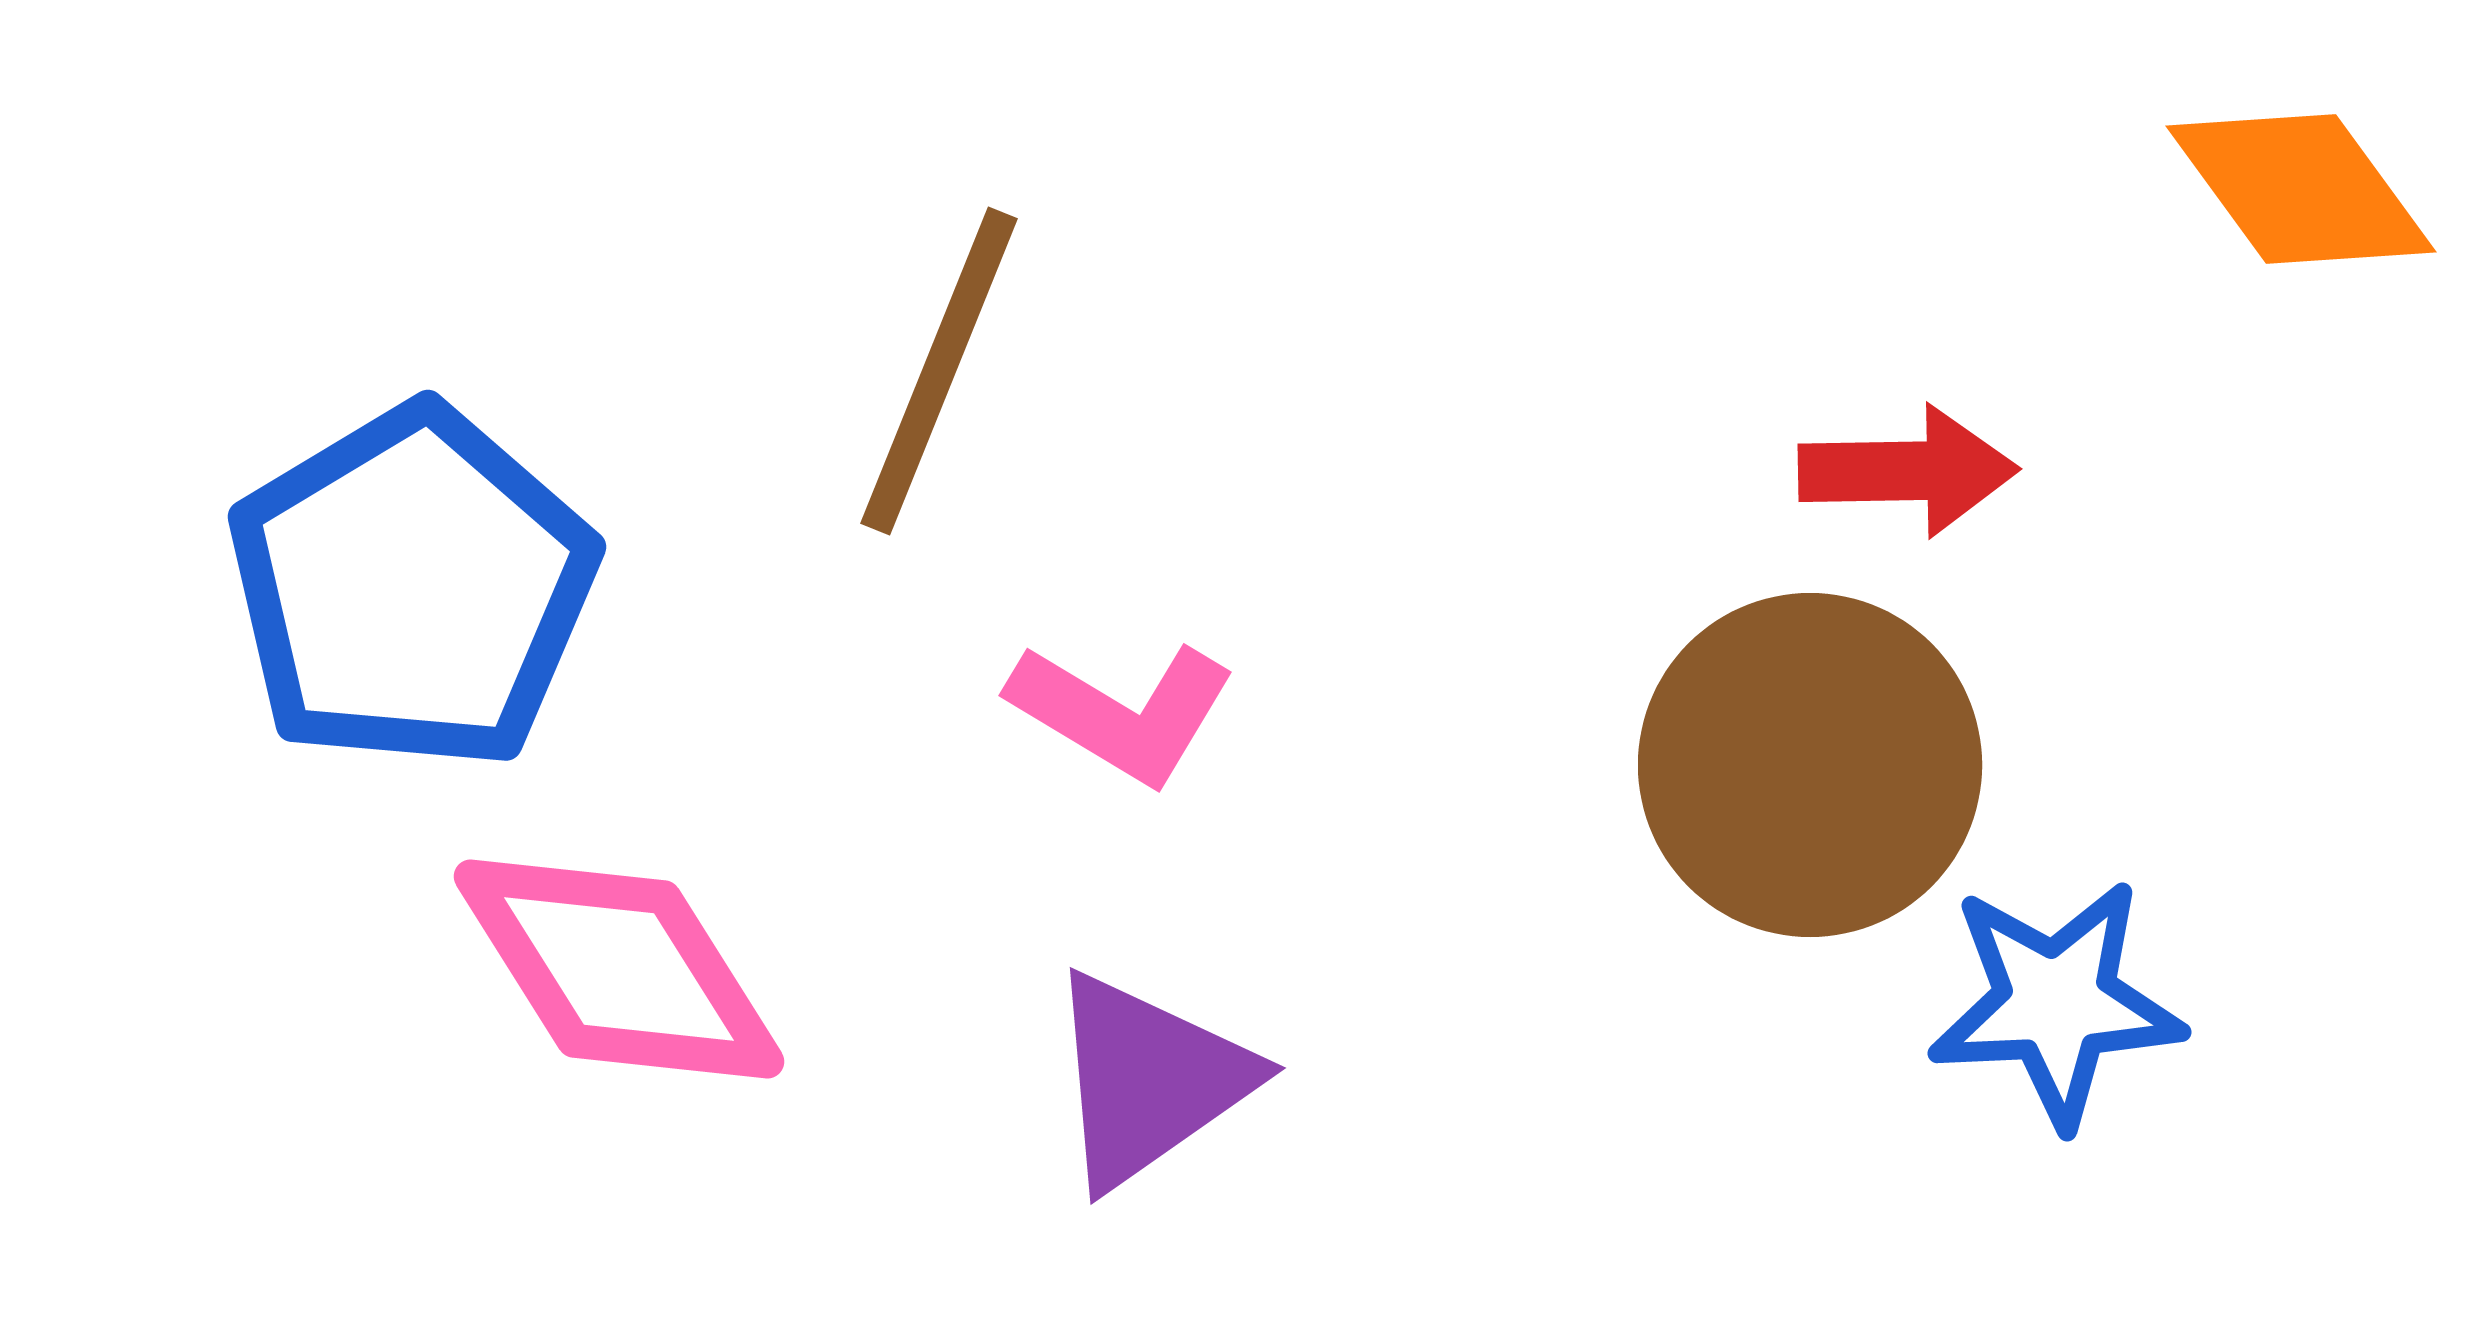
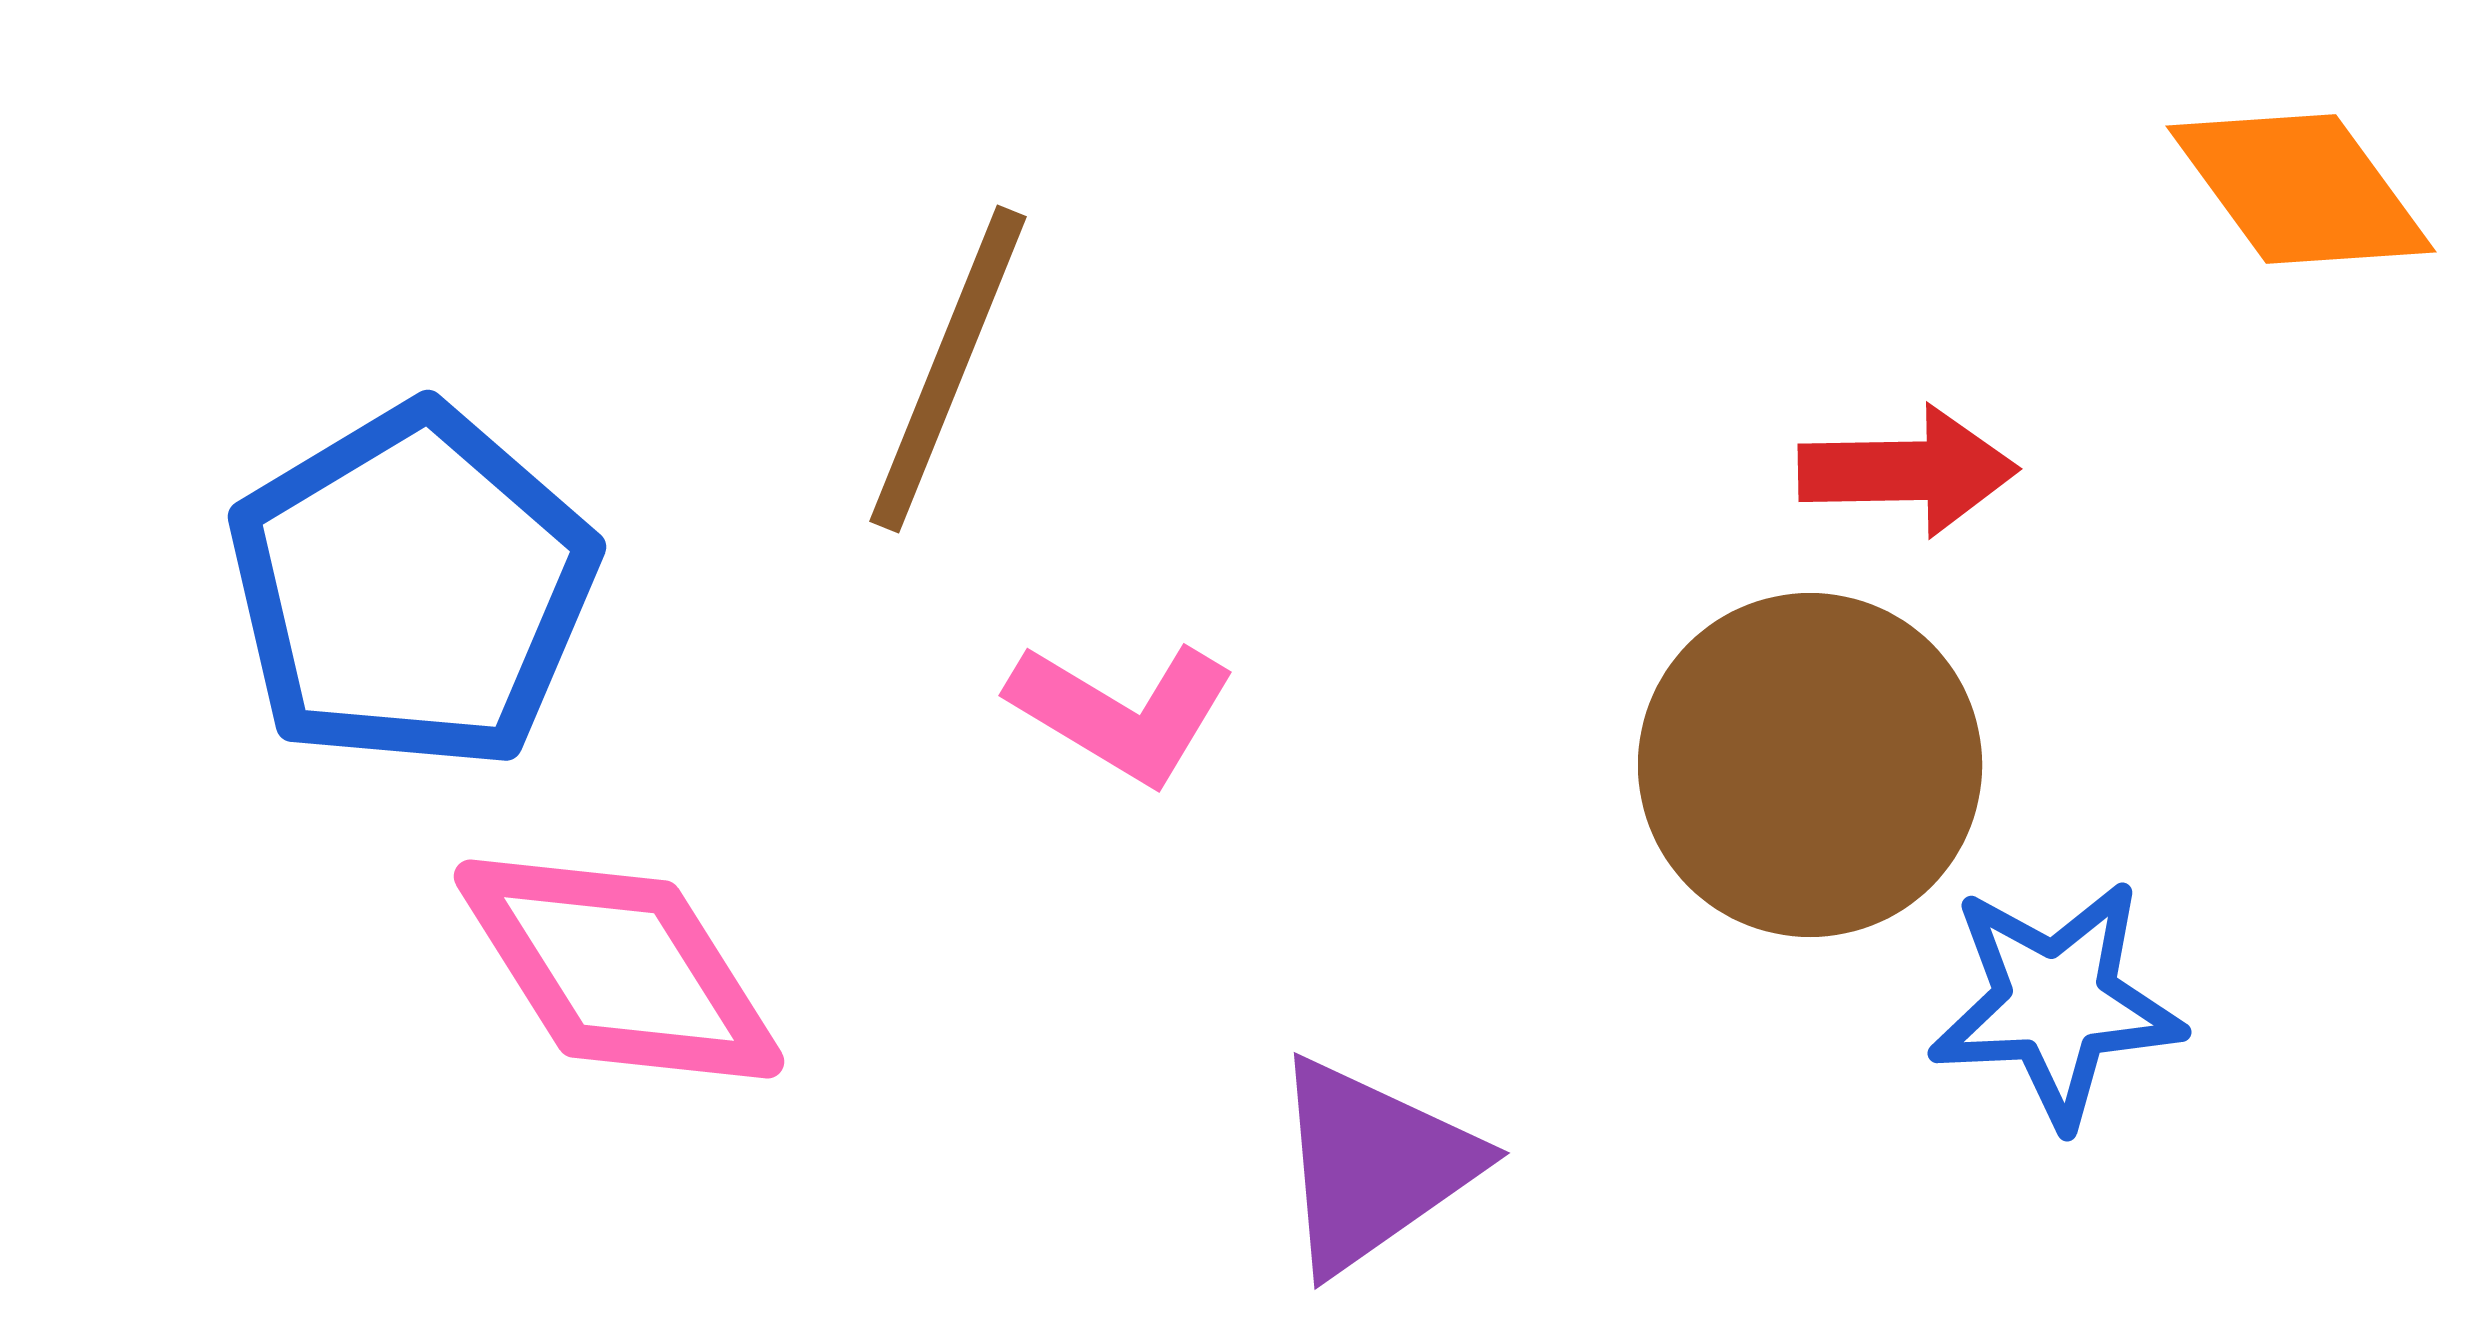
brown line: moved 9 px right, 2 px up
purple triangle: moved 224 px right, 85 px down
